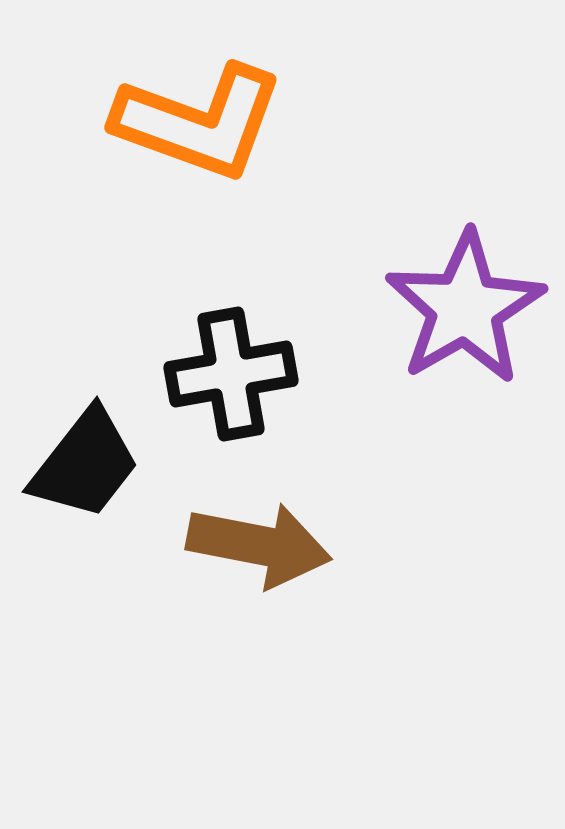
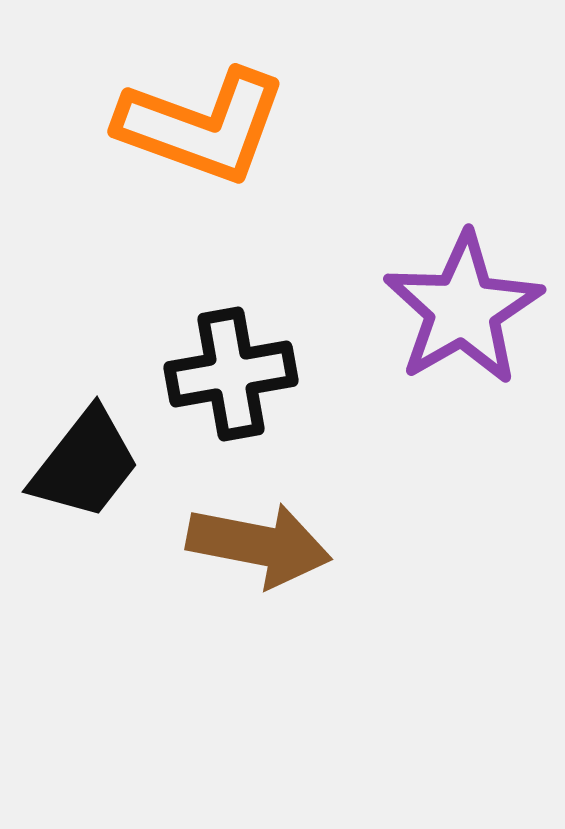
orange L-shape: moved 3 px right, 4 px down
purple star: moved 2 px left, 1 px down
